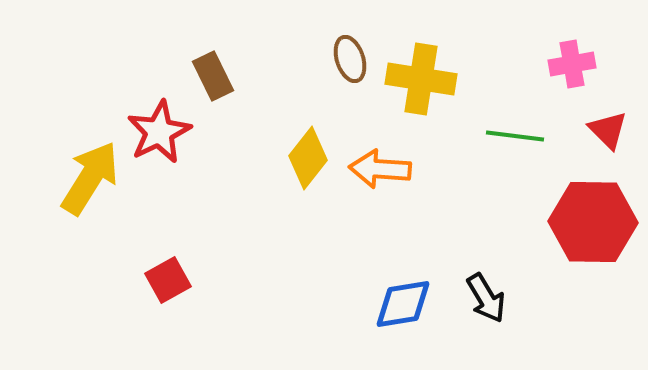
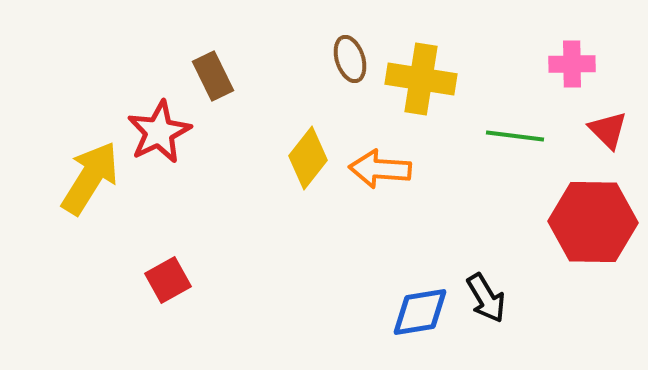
pink cross: rotated 9 degrees clockwise
blue diamond: moved 17 px right, 8 px down
